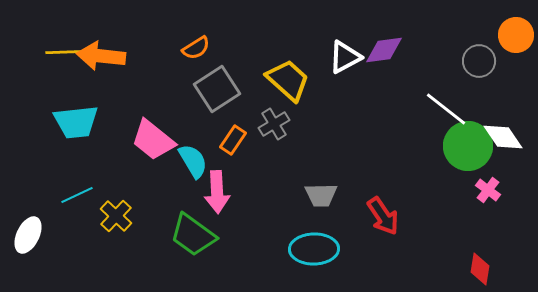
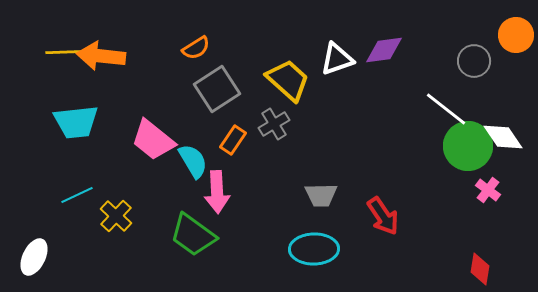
white triangle: moved 8 px left, 2 px down; rotated 9 degrees clockwise
gray circle: moved 5 px left
white ellipse: moved 6 px right, 22 px down
